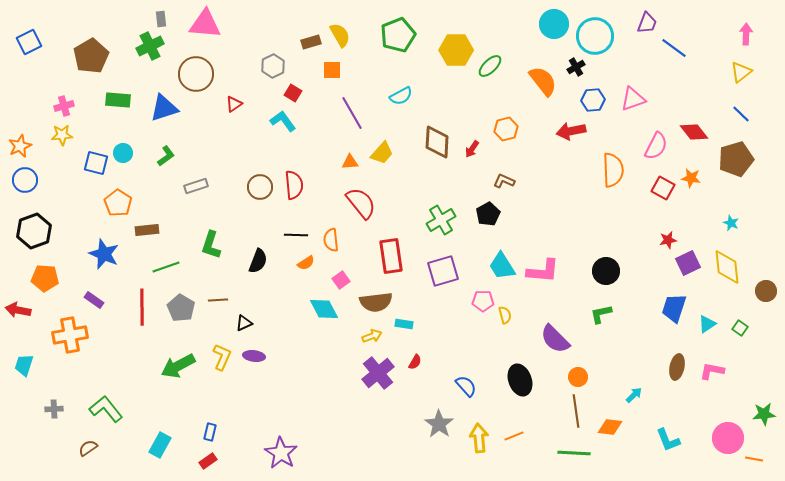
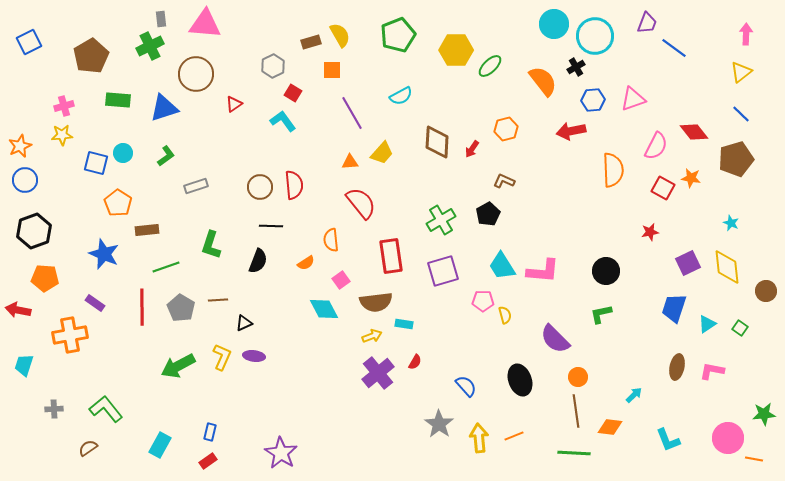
black line at (296, 235): moved 25 px left, 9 px up
red star at (668, 240): moved 18 px left, 8 px up
purple rectangle at (94, 300): moved 1 px right, 3 px down
